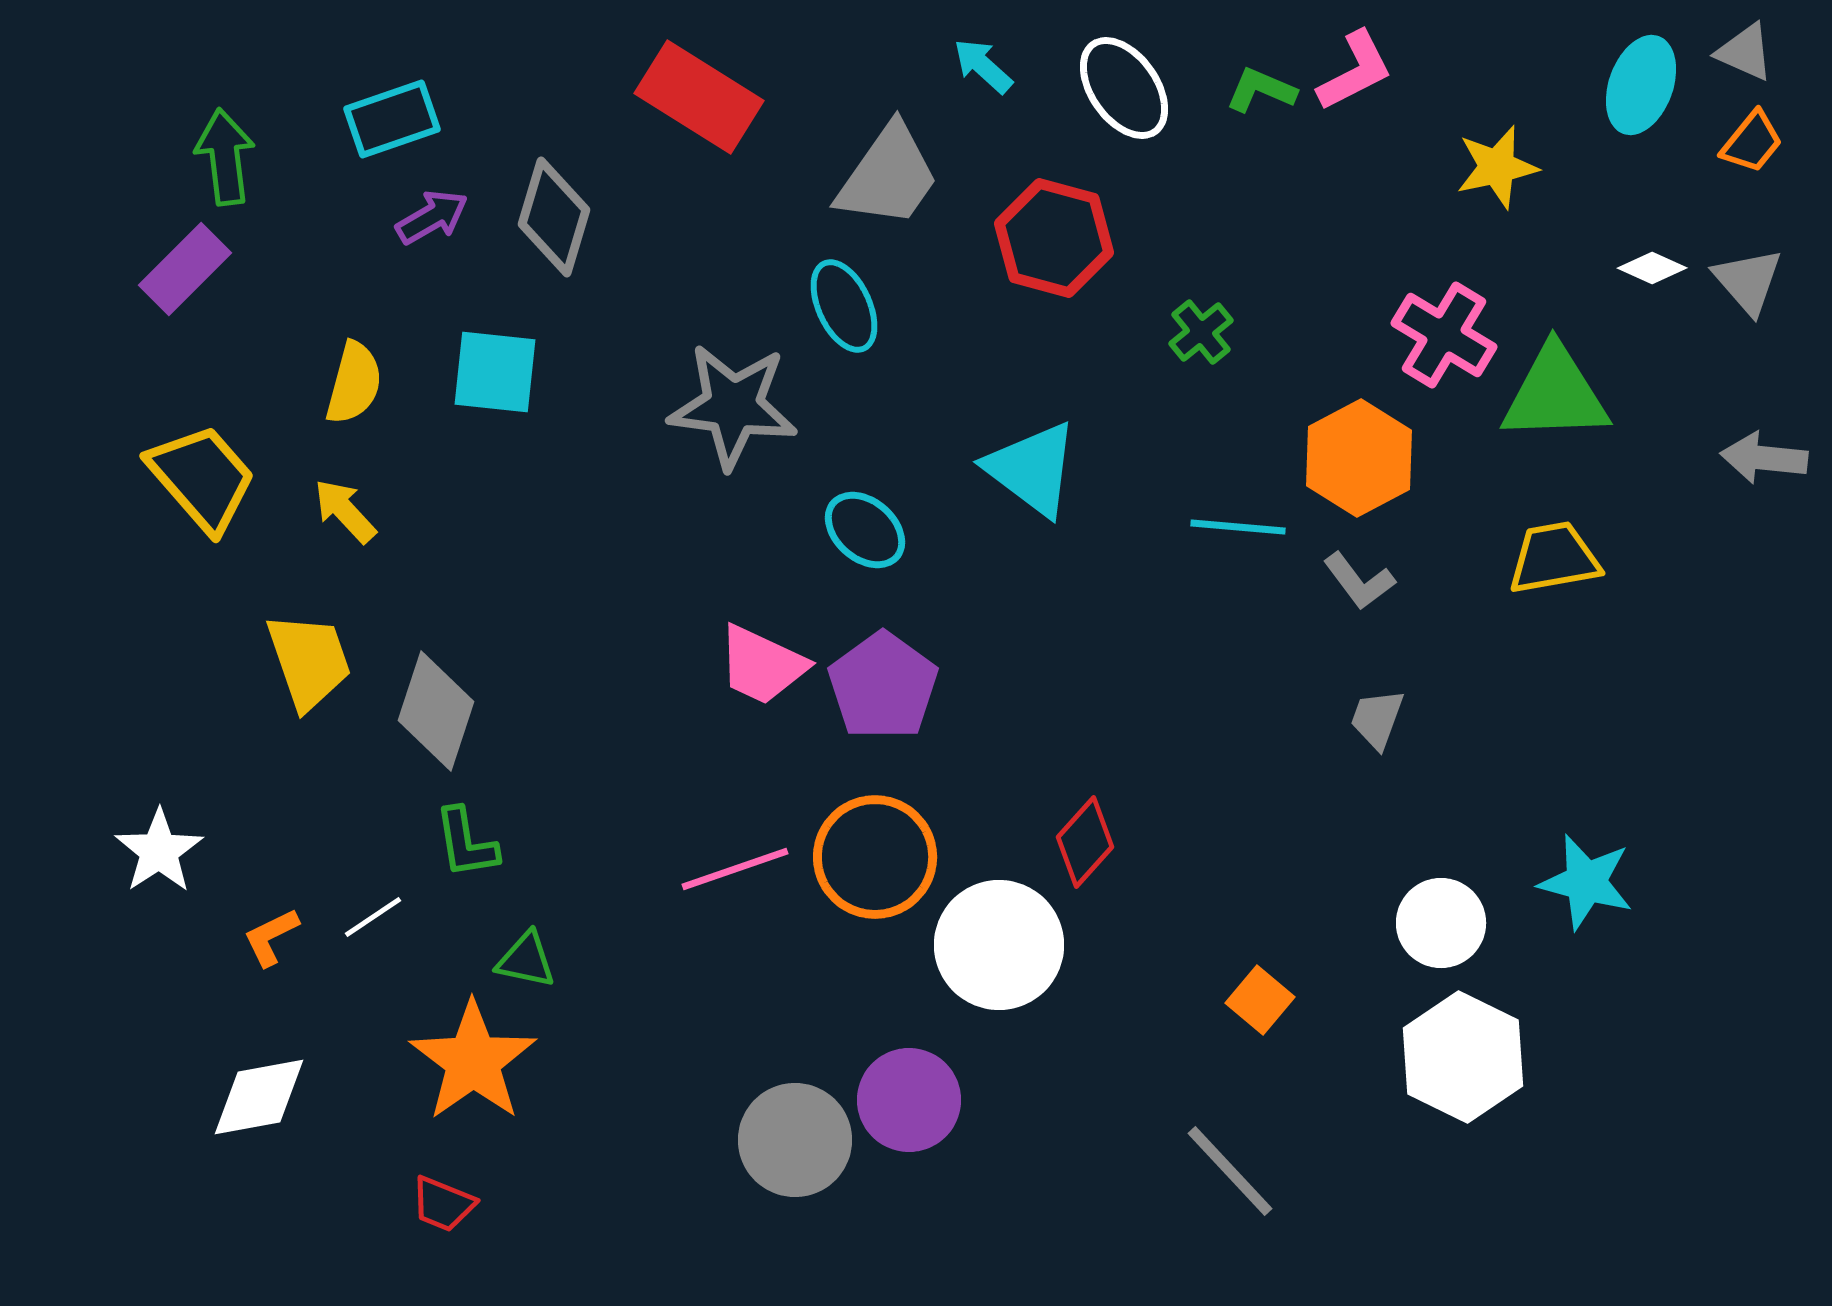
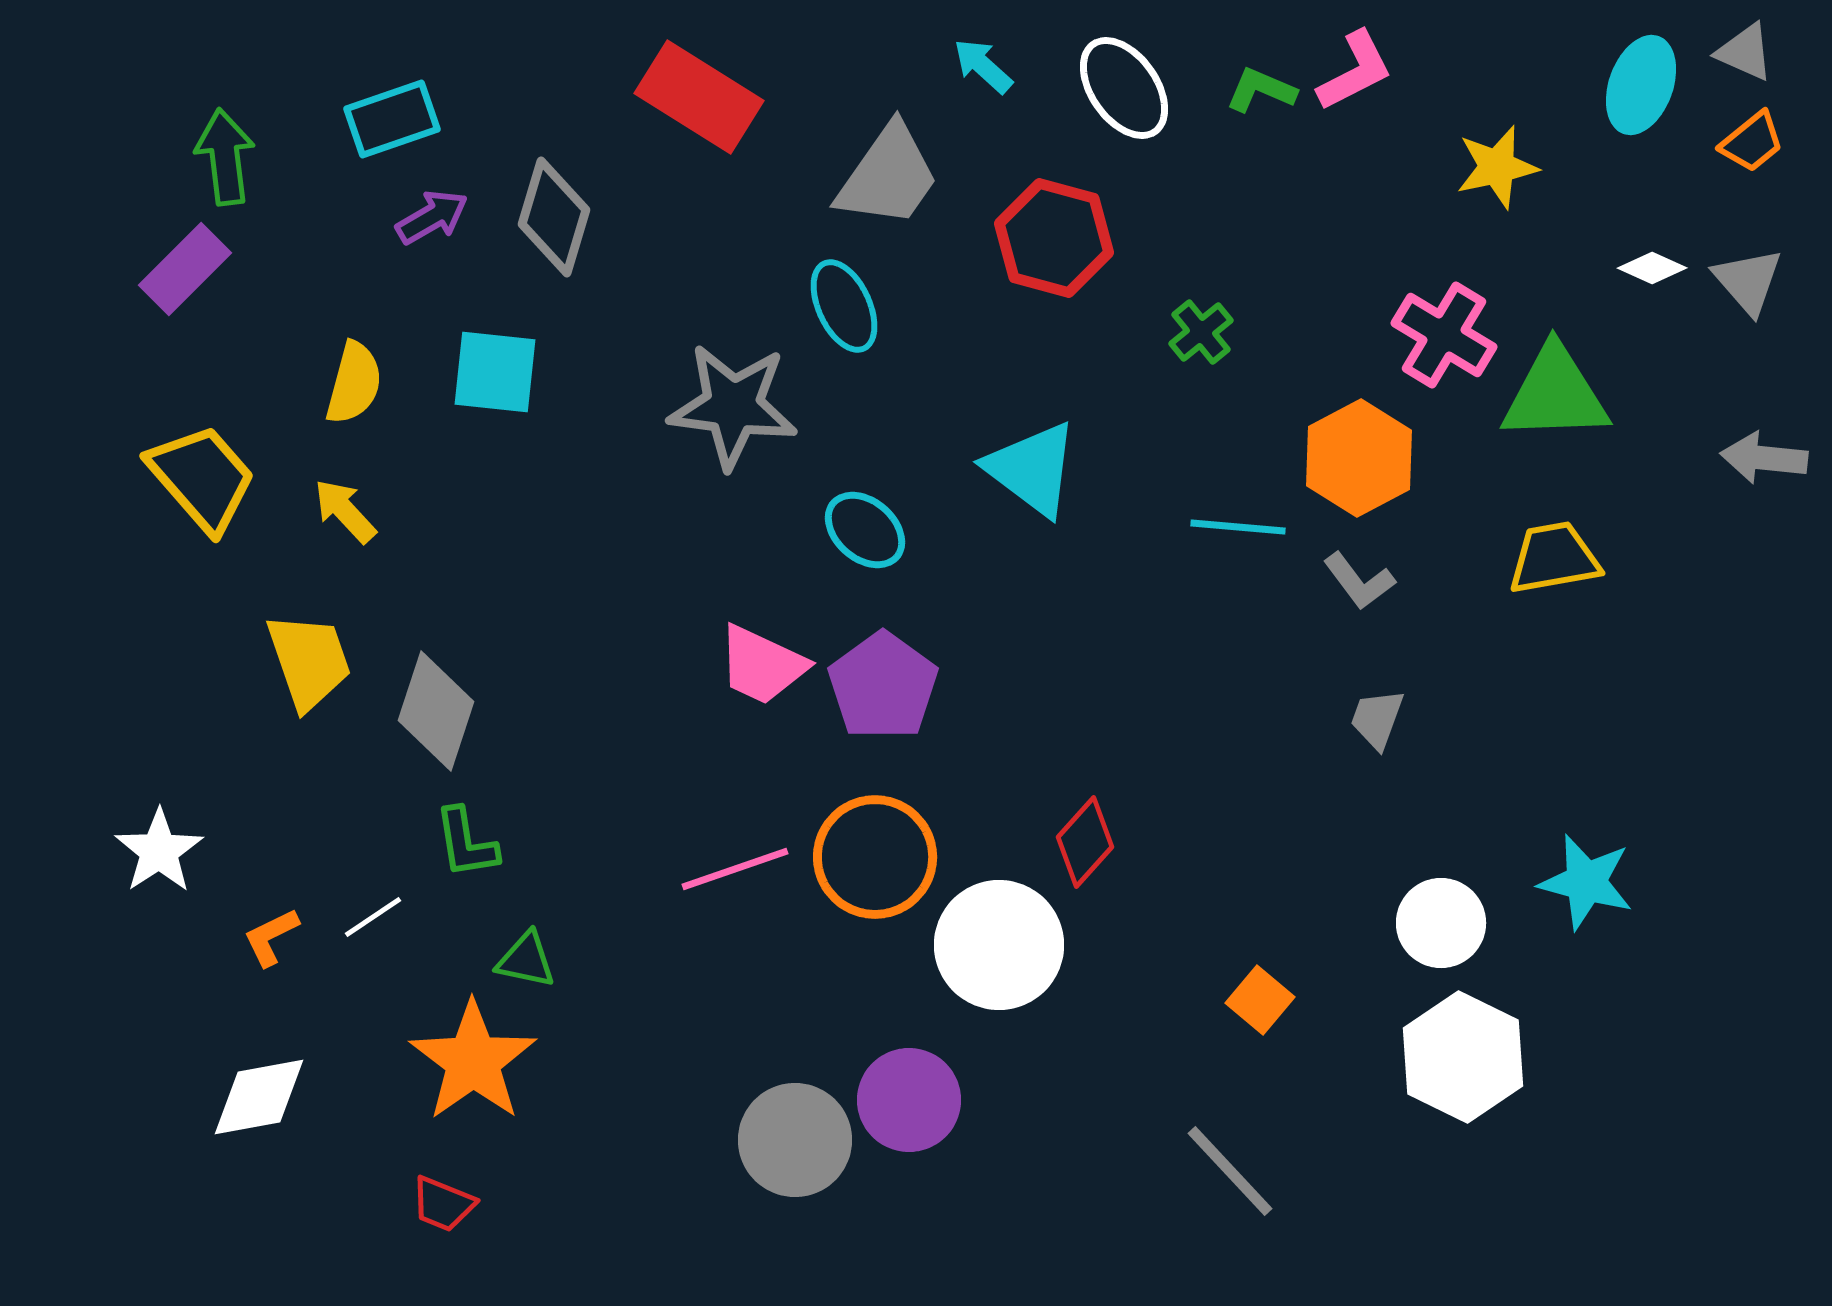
orange trapezoid at (1752, 142): rotated 12 degrees clockwise
